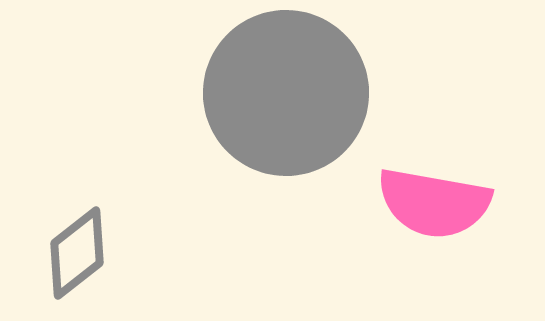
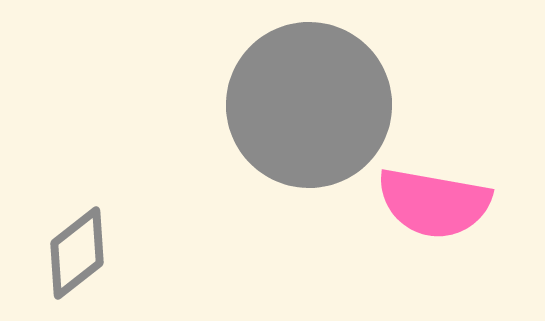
gray circle: moved 23 px right, 12 px down
